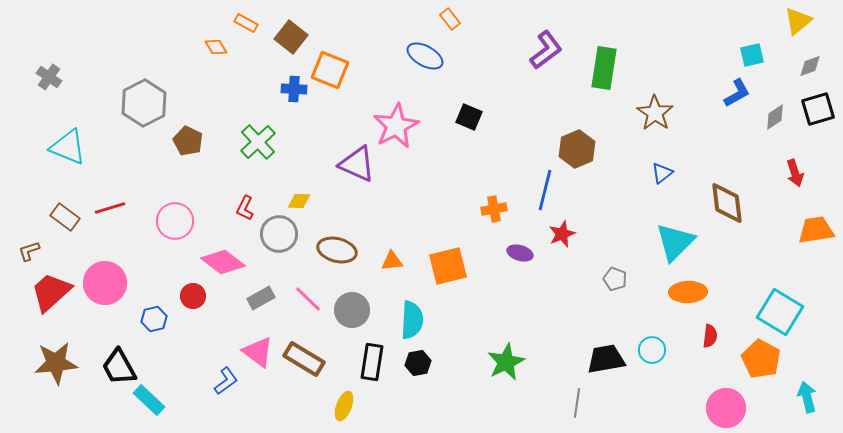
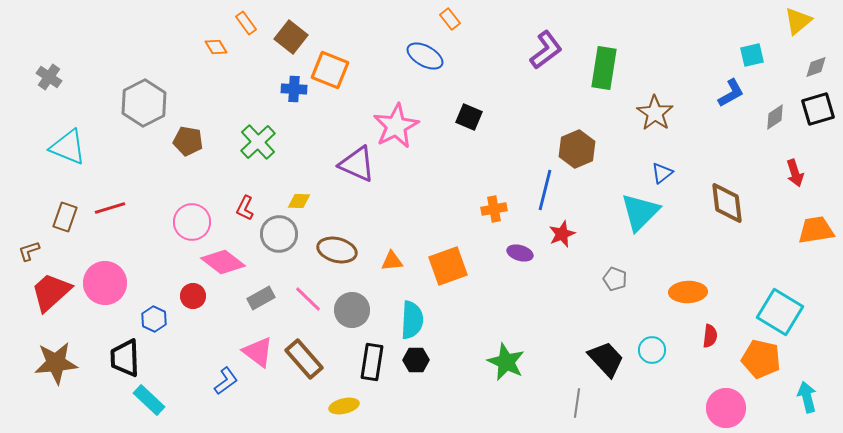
orange rectangle at (246, 23): rotated 25 degrees clockwise
gray diamond at (810, 66): moved 6 px right, 1 px down
blue L-shape at (737, 93): moved 6 px left
brown pentagon at (188, 141): rotated 16 degrees counterclockwise
brown rectangle at (65, 217): rotated 72 degrees clockwise
pink circle at (175, 221): moved 17 px right, 1 px down
cyan triangle at (675, 242): moved 35 px left, 30 px up
orange square at (448, 266): rotated 6 degrees counterclockwise
blue hexagon at (154, 319): rotated 20 degrees counterclockwise
brown rectangle at (304, 359): rotated 18 degrees clockwise
black trapezoid at (606, 359): rotated 57 degrees clockwise
orange pentagon at (761, 359): rotated 15 degrees counterclockwise
green star at (506, 362): rotated 21 degrees counterclockwise
black hexagon at (418, 363): moved 2 px left, 3 px up; rotated 10 degrees clockwise
black trapezoid at (119, 367): moved 6 px right, 9 px up; rotated 27 degrees clockwise
yellow ellipse at (344, 406): rotated 56 degrees clockwise
